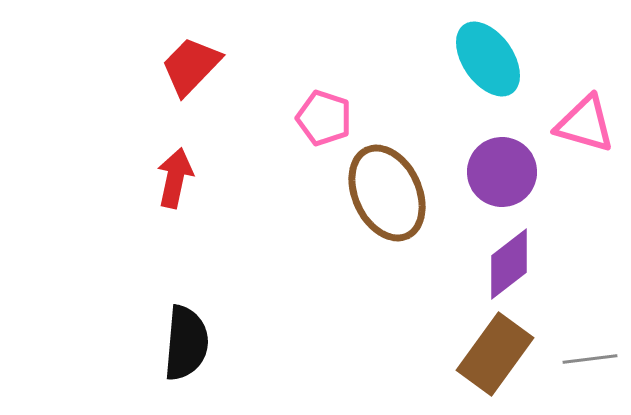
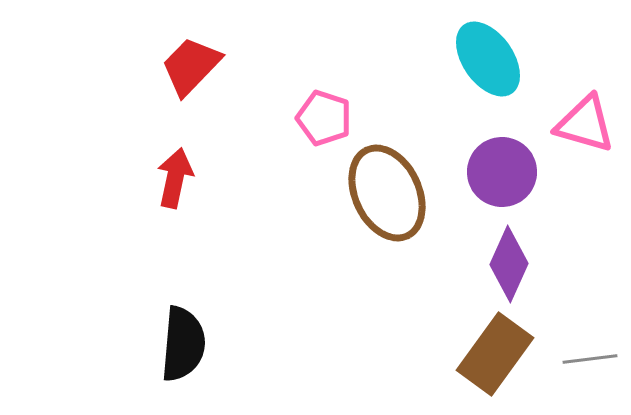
purple diamond: rotated 28 degrees counterclockwise
black semicircle: moved 3 px left, 1 px down
